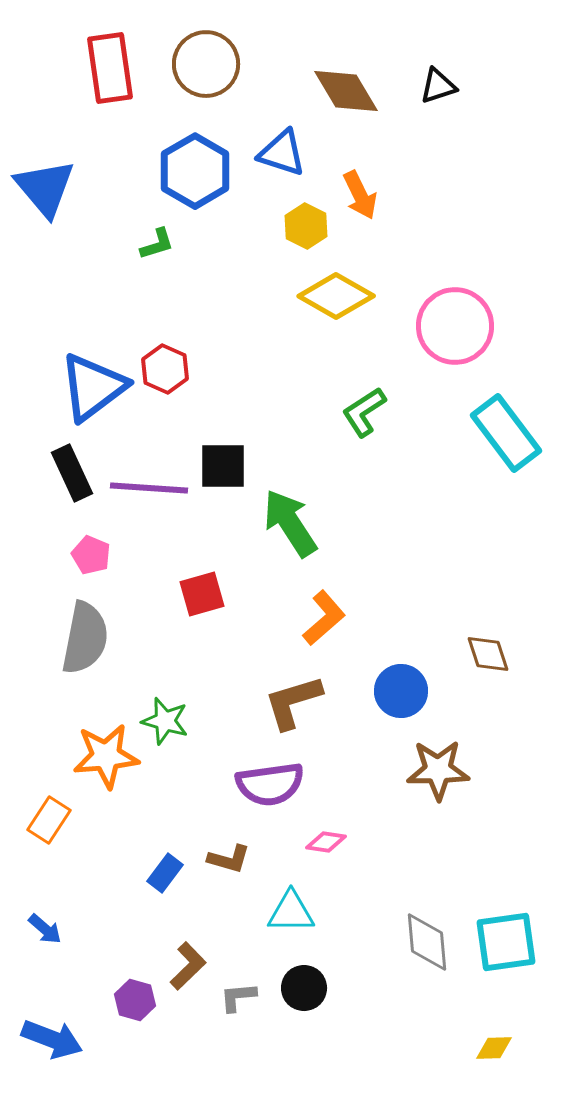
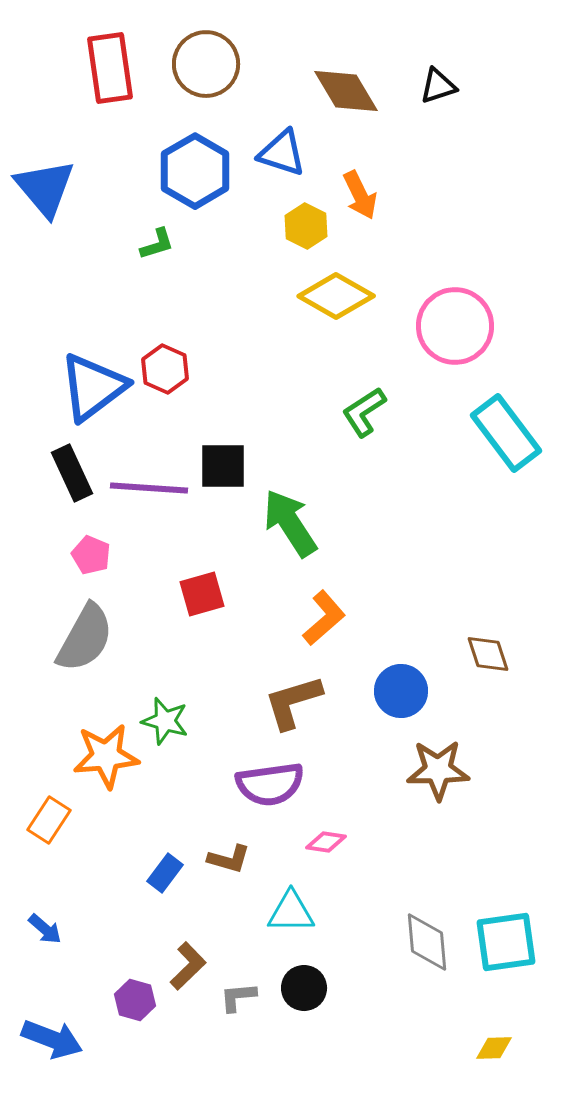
gray semicircle at (85, 638): rotated 18 degrees clockwise
